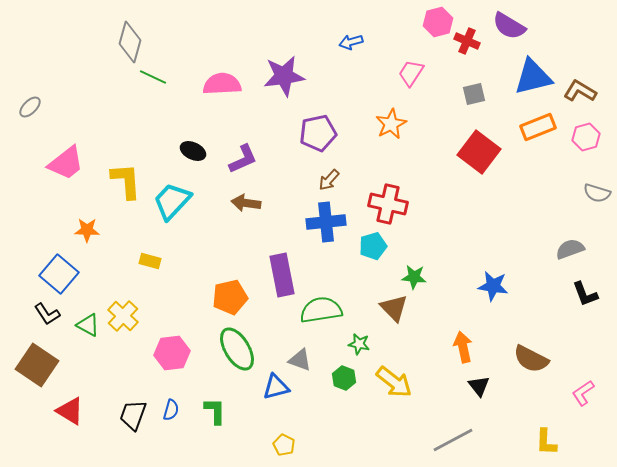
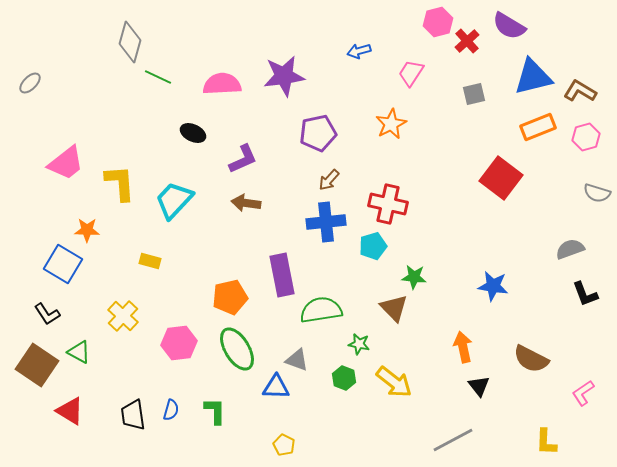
red cross at (467, 41): rotated 25 degrees clockwise
blue arrow at (351, 42): moved 8 px right, 9 px down
green line at (153, 77): moved 5 px right
gray ellipse at (30, 107): moved 24 px up
black ellipse at (193, 151): moved 18 px up
red square at (479, 152): moved 22 px right, 26 px down
yellow L-shape at (126, 181): moved 6 px left, 2 px down
cyan trapezoid at (172, 201): moved 2 px right, 1 px up
blue square at (59, 274): moved 4 px right, 10 px up; rotated 9 degrees counterclockwise
green triangle at (88, 325): moved 9 px left, 27 px down
pink hexagon at (172, 353): moved 7 px right, 10 px up
gray triangle at (300, 360): moved 3 px left
blue triangle at (276, 387): rotated 16 degrees clockwise
black trapezoid at (133, 415): rotated 28 degrees counterclockwise
